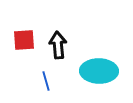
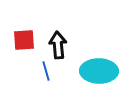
blue line: moved 10 px up
